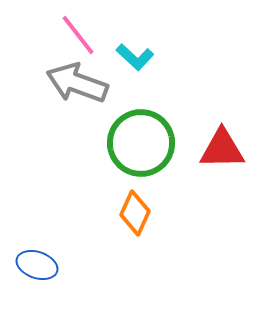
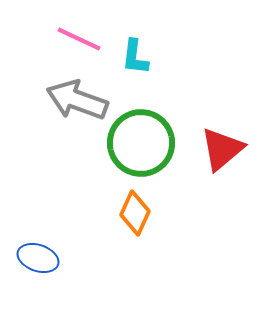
pink line: moved 1 px right, 4 px down; rotated 27 degrees counterclockwise
cyan L-shape: rotated 54 degrees clockwise
gray arrow: moved 17 px down
red triangle: rotated 39 degrees counterclockwise
blue ellipse: moved 1 px right, 7 px up
